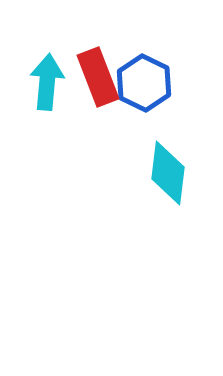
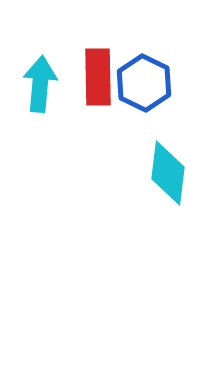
red rectangle: rotated 20 degrees clockwise
cyan arrow: moved 7 px left, 2 px down
